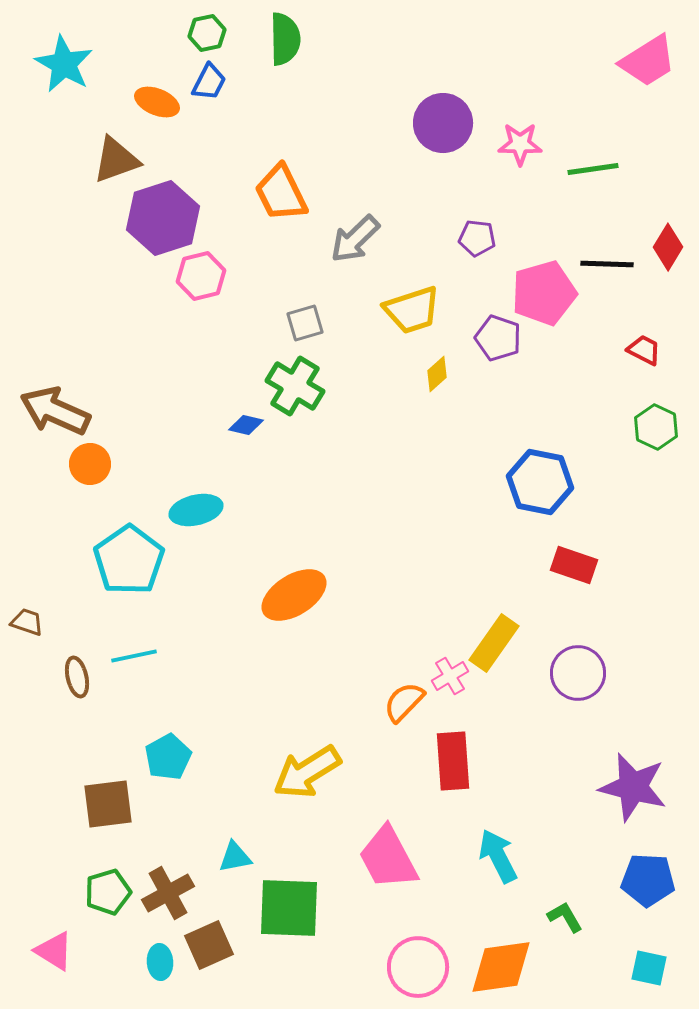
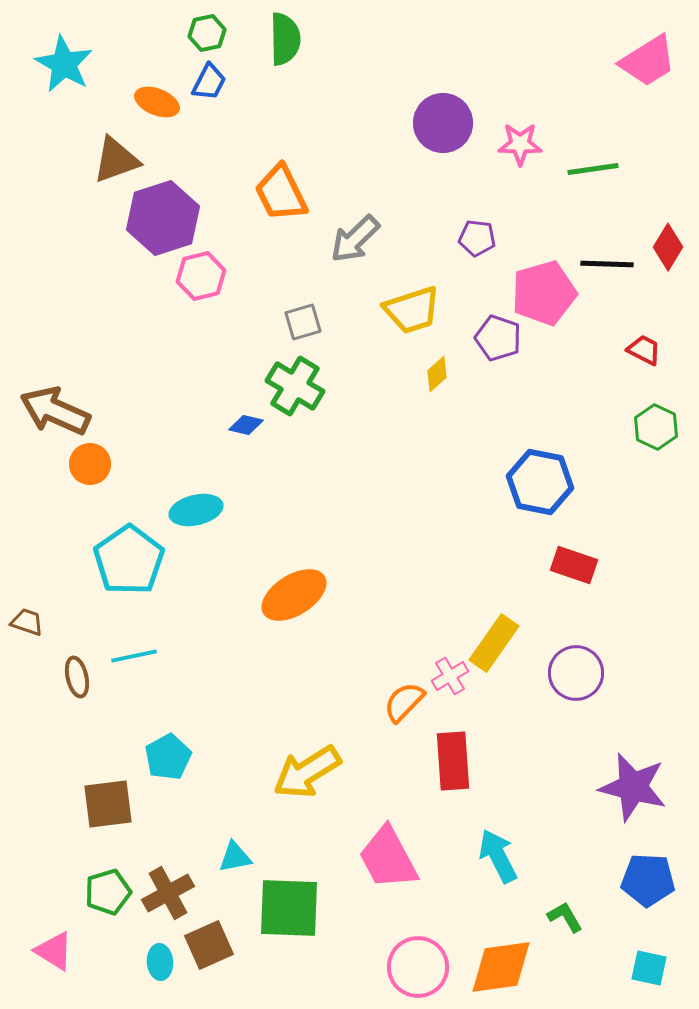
gray square at (305, 323): moved 2 px left, 1 px up
purple circle at (578, 673): moved 2 px left
